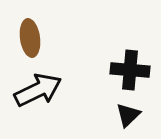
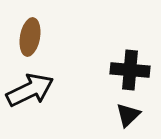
brown ellipse: moved 1 px up; rotated 18 degrees clockwise
black arrow: moved 8 px left
